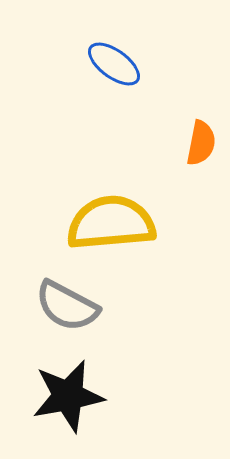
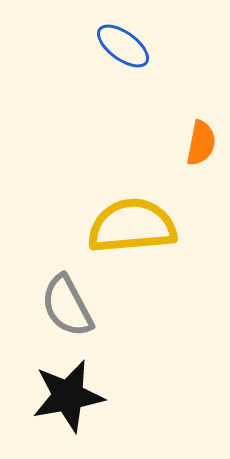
blue ellipse: moved 9 px right, 18 px up
yellow semicircle: moved 21 px right, 3 px down
gray semicircle: rotated 34 degrees clockwise
